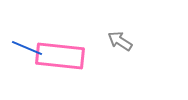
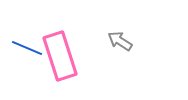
pink rectangle: rotated 66 degrees clockwise
